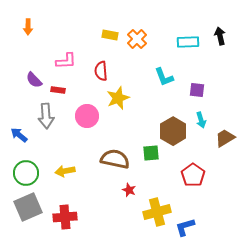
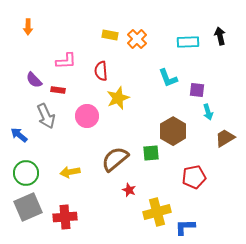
cyan L-shape: moved 4 px right, 1 px down
gray arrow: rotated 20 degrees counterclockwise
cyan arrow: moved 7 px right, 8 px up
brown semicircle: rotated 52 degrees counterclockwise
yellow arrow: moved 5 px right, 1 px down
red pentagon: moved 1 px right, 2 px down; rotated 25 degrees clockwise
blue L-shape: rotated 15 degrees clockwise
